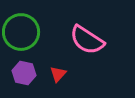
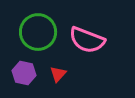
green circle: moved 17 px right
pink semicircle: rotated 12 degrees counterclockwise
